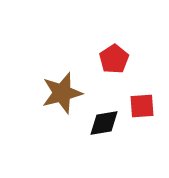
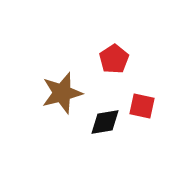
red square: rotated 16 degrees clockwise
black diamond: moved 1 px right, 1 px up
